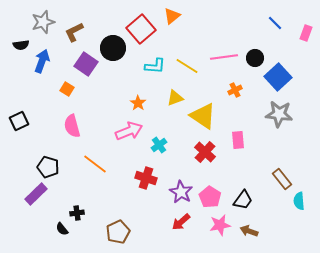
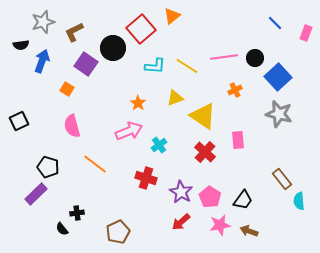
gray star at (279, 114): rotated 8 degrees clockwise
